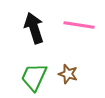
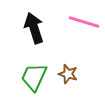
pink line: moved 5 px right, 3 px up; rotated 8 degrees clockwise
